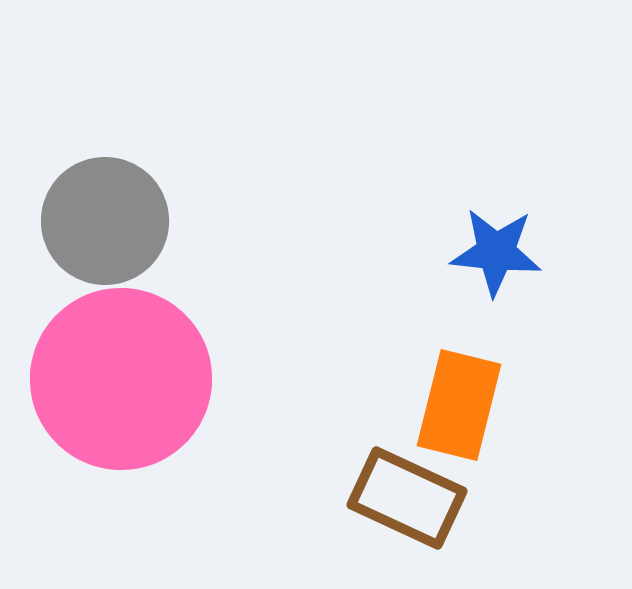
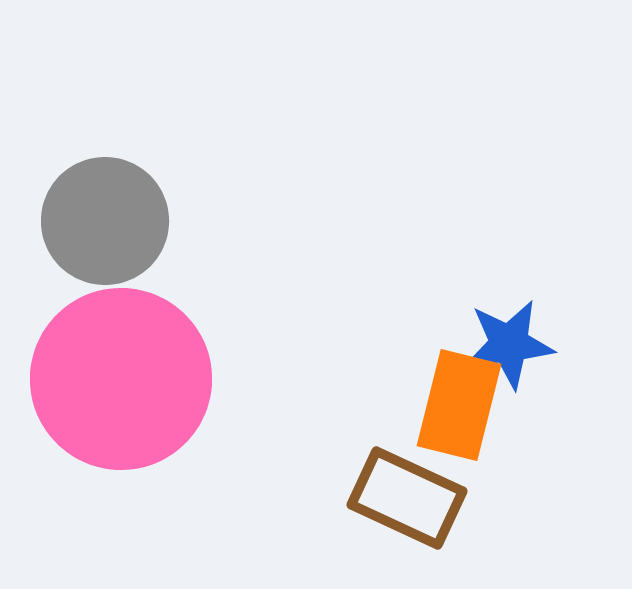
blue star: moved 13 px right, 92 px down; rotated 12 degrees counterclockwise
